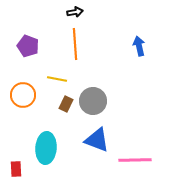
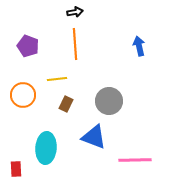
yellow line: rotated 18 degrees counterclockwise
gray circle: moved 16 px right
blue triangle: moved 3 px left, 3 px up
